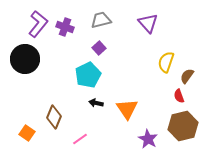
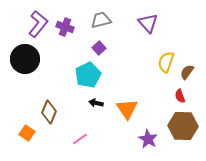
brown semicircle: moved 4 px up
red semicircle: moved 1 px right
brown diamond: moved 5 px left, 5 px up
brown hexagon: rotated 16 degrees clockwise
